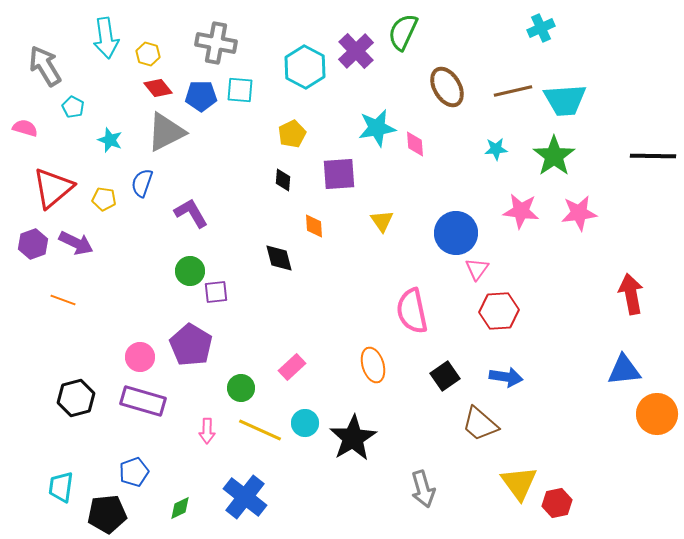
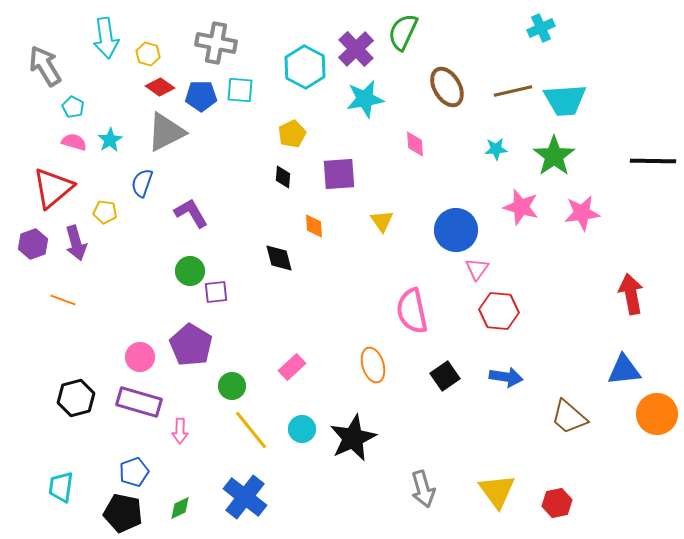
purple cross at (356, 51): moved 2 px up
red diamond at (158, 88): moved 2 px right, 1 px up; rotated 16 degrees counterclockwise
pink semicircle at (25, 128): moved 49 px right, 14 px down
cyan star at (377, 128): moved 12 px left, 29 px up
cyan star at (110, 140): rotated 20 degrees clockwise
black line at (653, 156): moved 5 px down
black diamond at (283, 180): moved 3 px up
yellow pentagon at (104, 199): moved 1 px right, 13 px down
pink star at (521, 211): moved 4 px up; rotated 9 degrees clockwise
pink star at (579, 213): moved 3 px right
blue circle at (456, 233): moved 3 px up
purple arrow at (76, 243): rotated 48 degrees clockwise
red hexagon at (499, 311): rotated 9 degrees clockwise
green circle at (241, 388): moved 9 px left, 2 px up
purple rectangle at (143, 401): moved 4 px left, 1 px down
cyan circle at (305, 423): moved 3 px left, 6 px down
brown trapezoid at (480, 424): moved 89 px right, 7 px up
yellow line at (260, 430): moved 9 px left; rotated 27 degrees clockwise
pink arrow at (207, 431): moved 27 px left
black star at (353, 438): rotated 6 degrees clockwise
yellow triangle at (519, 483): moved 22 px left, 8 px down
black pentagon at (107, 514): moved 16 px right, 1 px up; rotated 18 degrees clockwise
